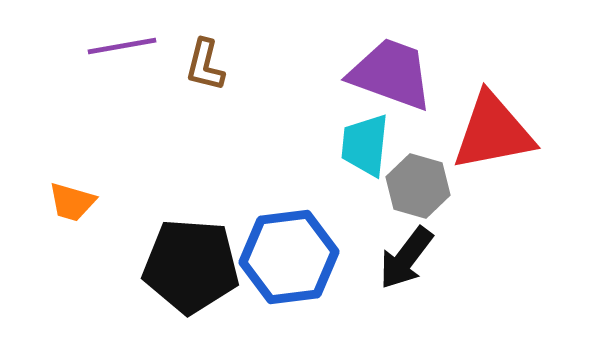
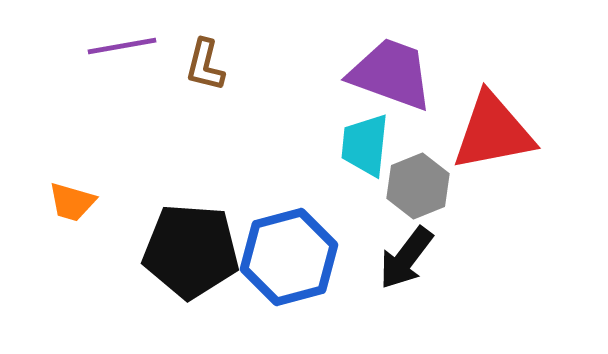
gray hexagon: rotated 22 degrees clockwise
blue hexagon: rotated 8 degrees counterclockwise
black pentagon: moved 15 px up
